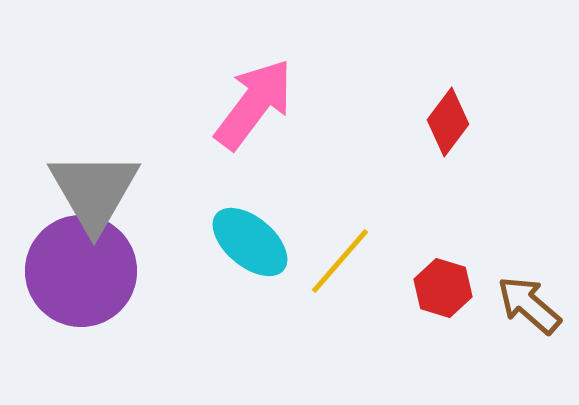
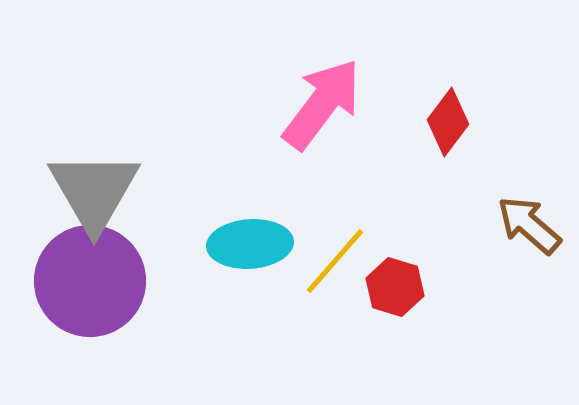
pink arrow: moved 68 px right
cyan ellipse: moved 2 px down; rotated 44 degrees counterclockwise
yellow line: moved 5 px left
purple circle: moved 9 px right, 10 px down
red hexagon: moved 48 px left, 1 px up
brown arrow: moved 80 px up
